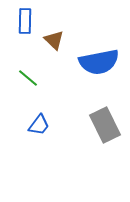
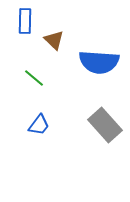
blue semicircle: rotated 15 degrees clockwise
green line: moved 6 px right
gray rectangle: rotated 16 degrees counterclockwise
